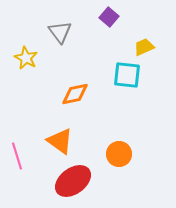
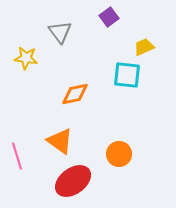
purple square: rotated 12 degrees clockwise
yellow star: rotated 20 degrees counterclockwise
